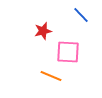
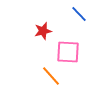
blue line: moved 2 px left, 1 px up
orange line: rotated 25 degrees clockwise
